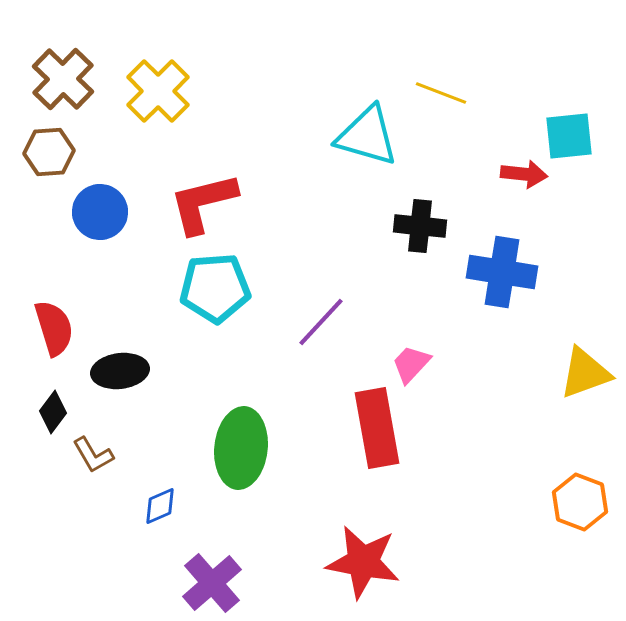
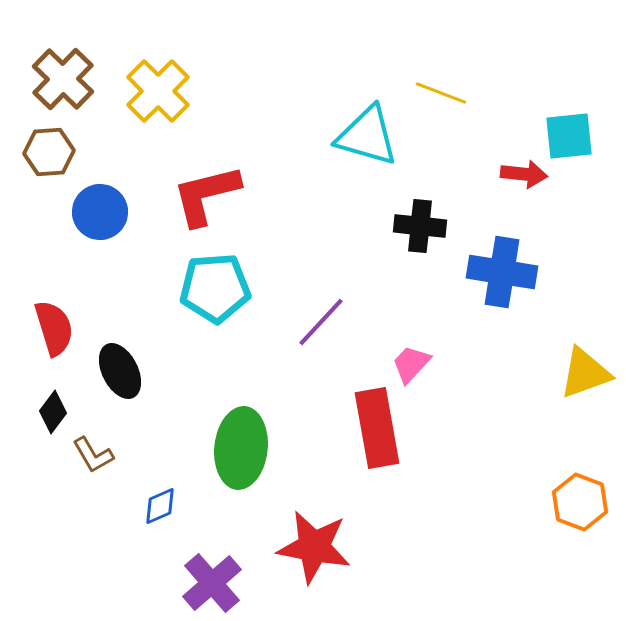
red L-shape: moved 3 px right, 8 px up
black ellipse: rotated 70 degrees clockwise
red star: moved 49 px left, 15 px up
